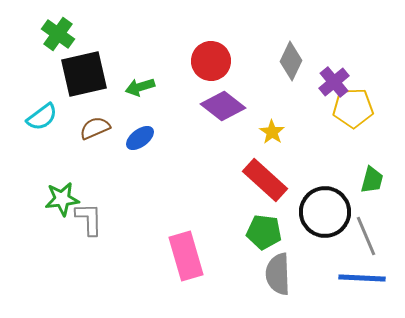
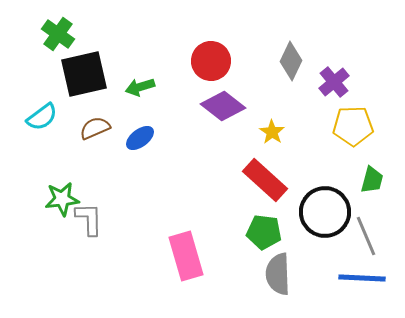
yellow pentagon: moved 18 px down
